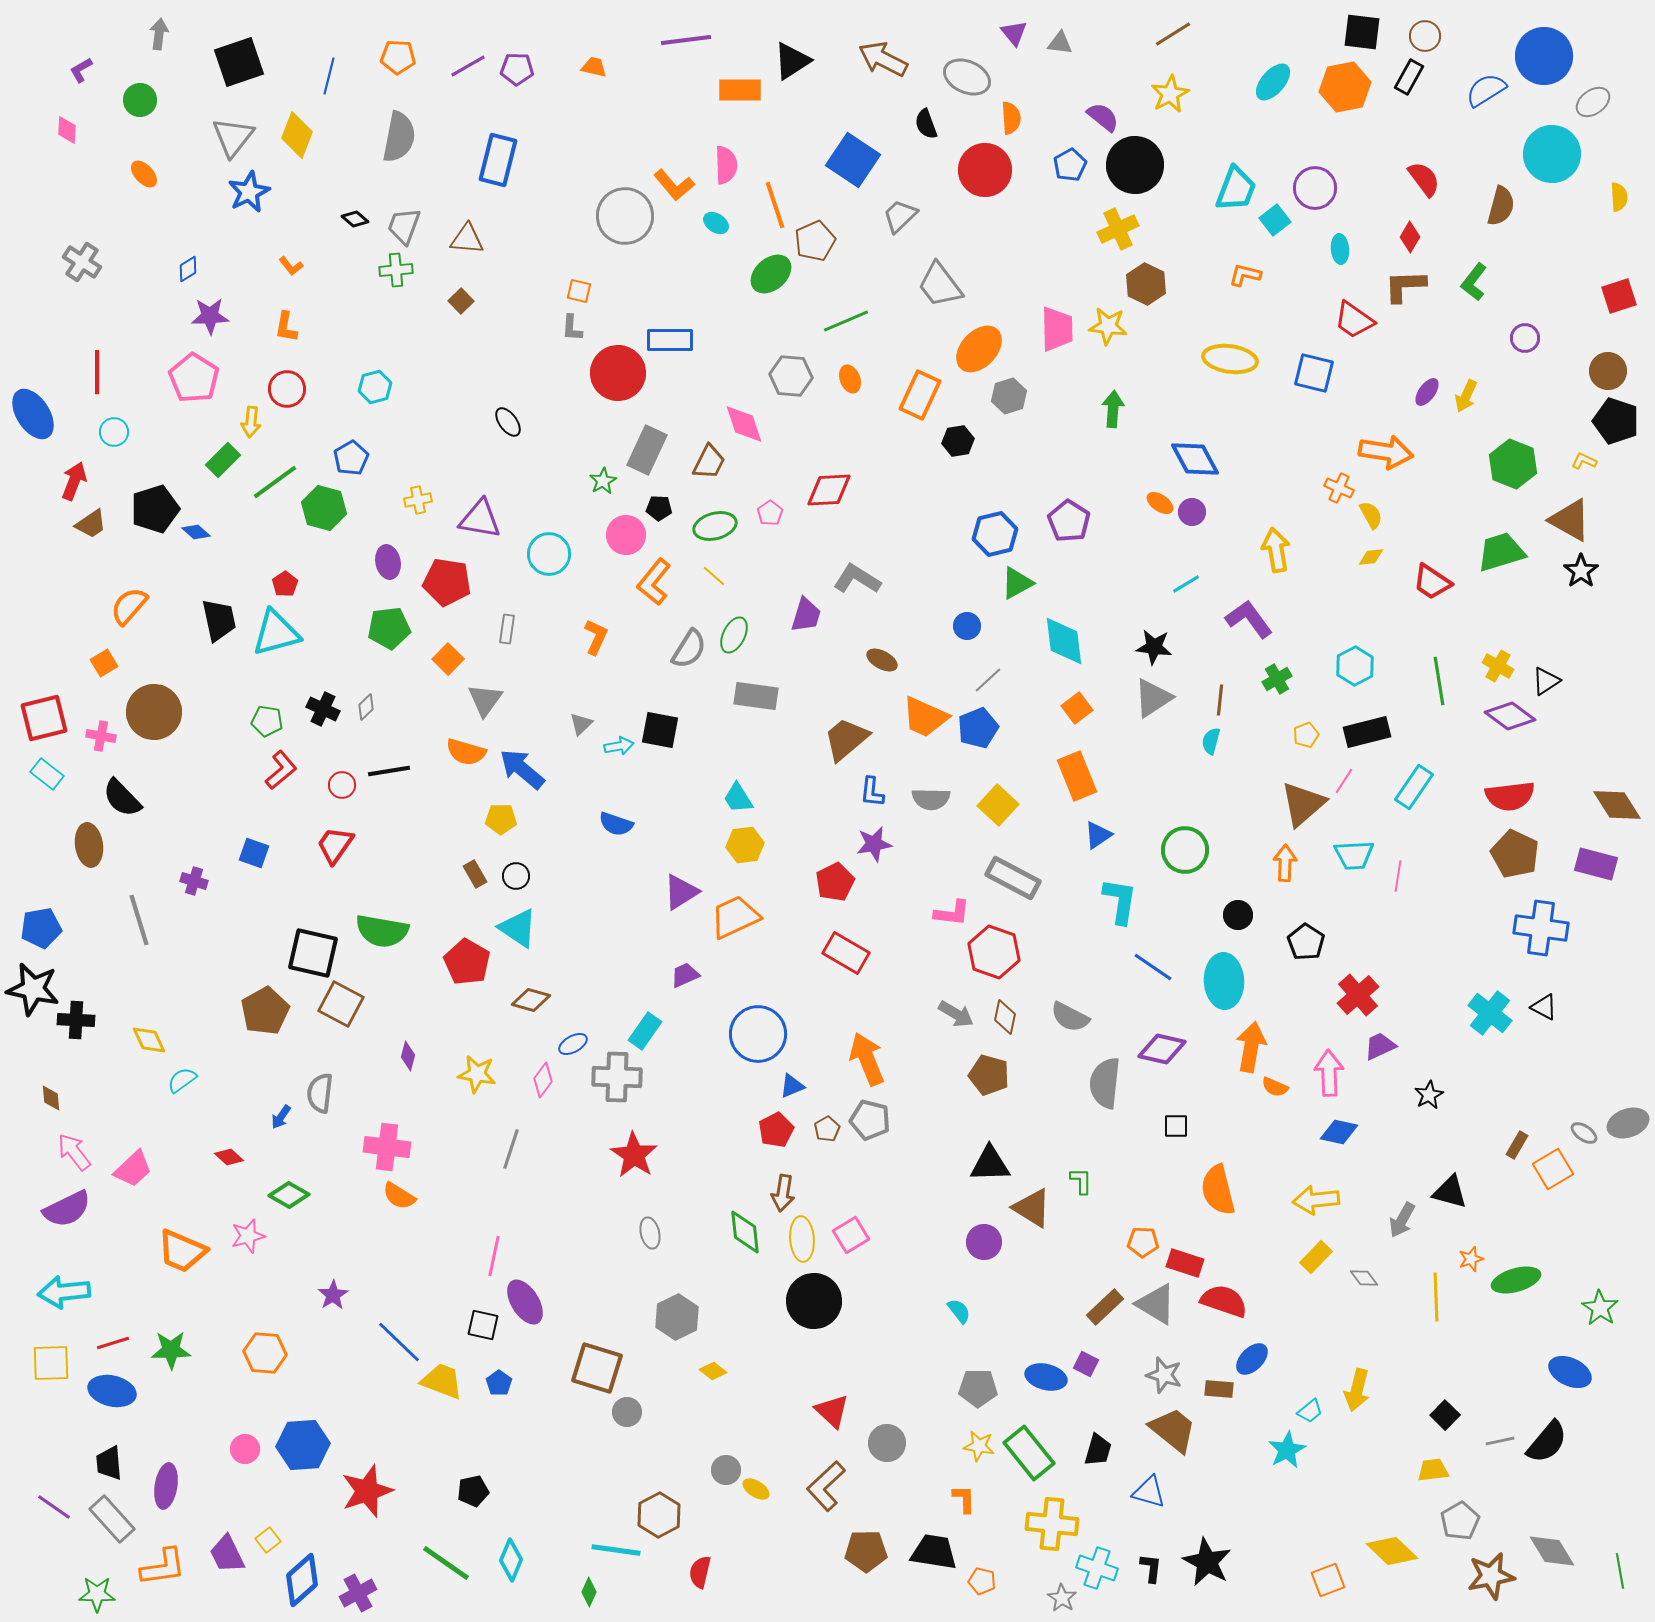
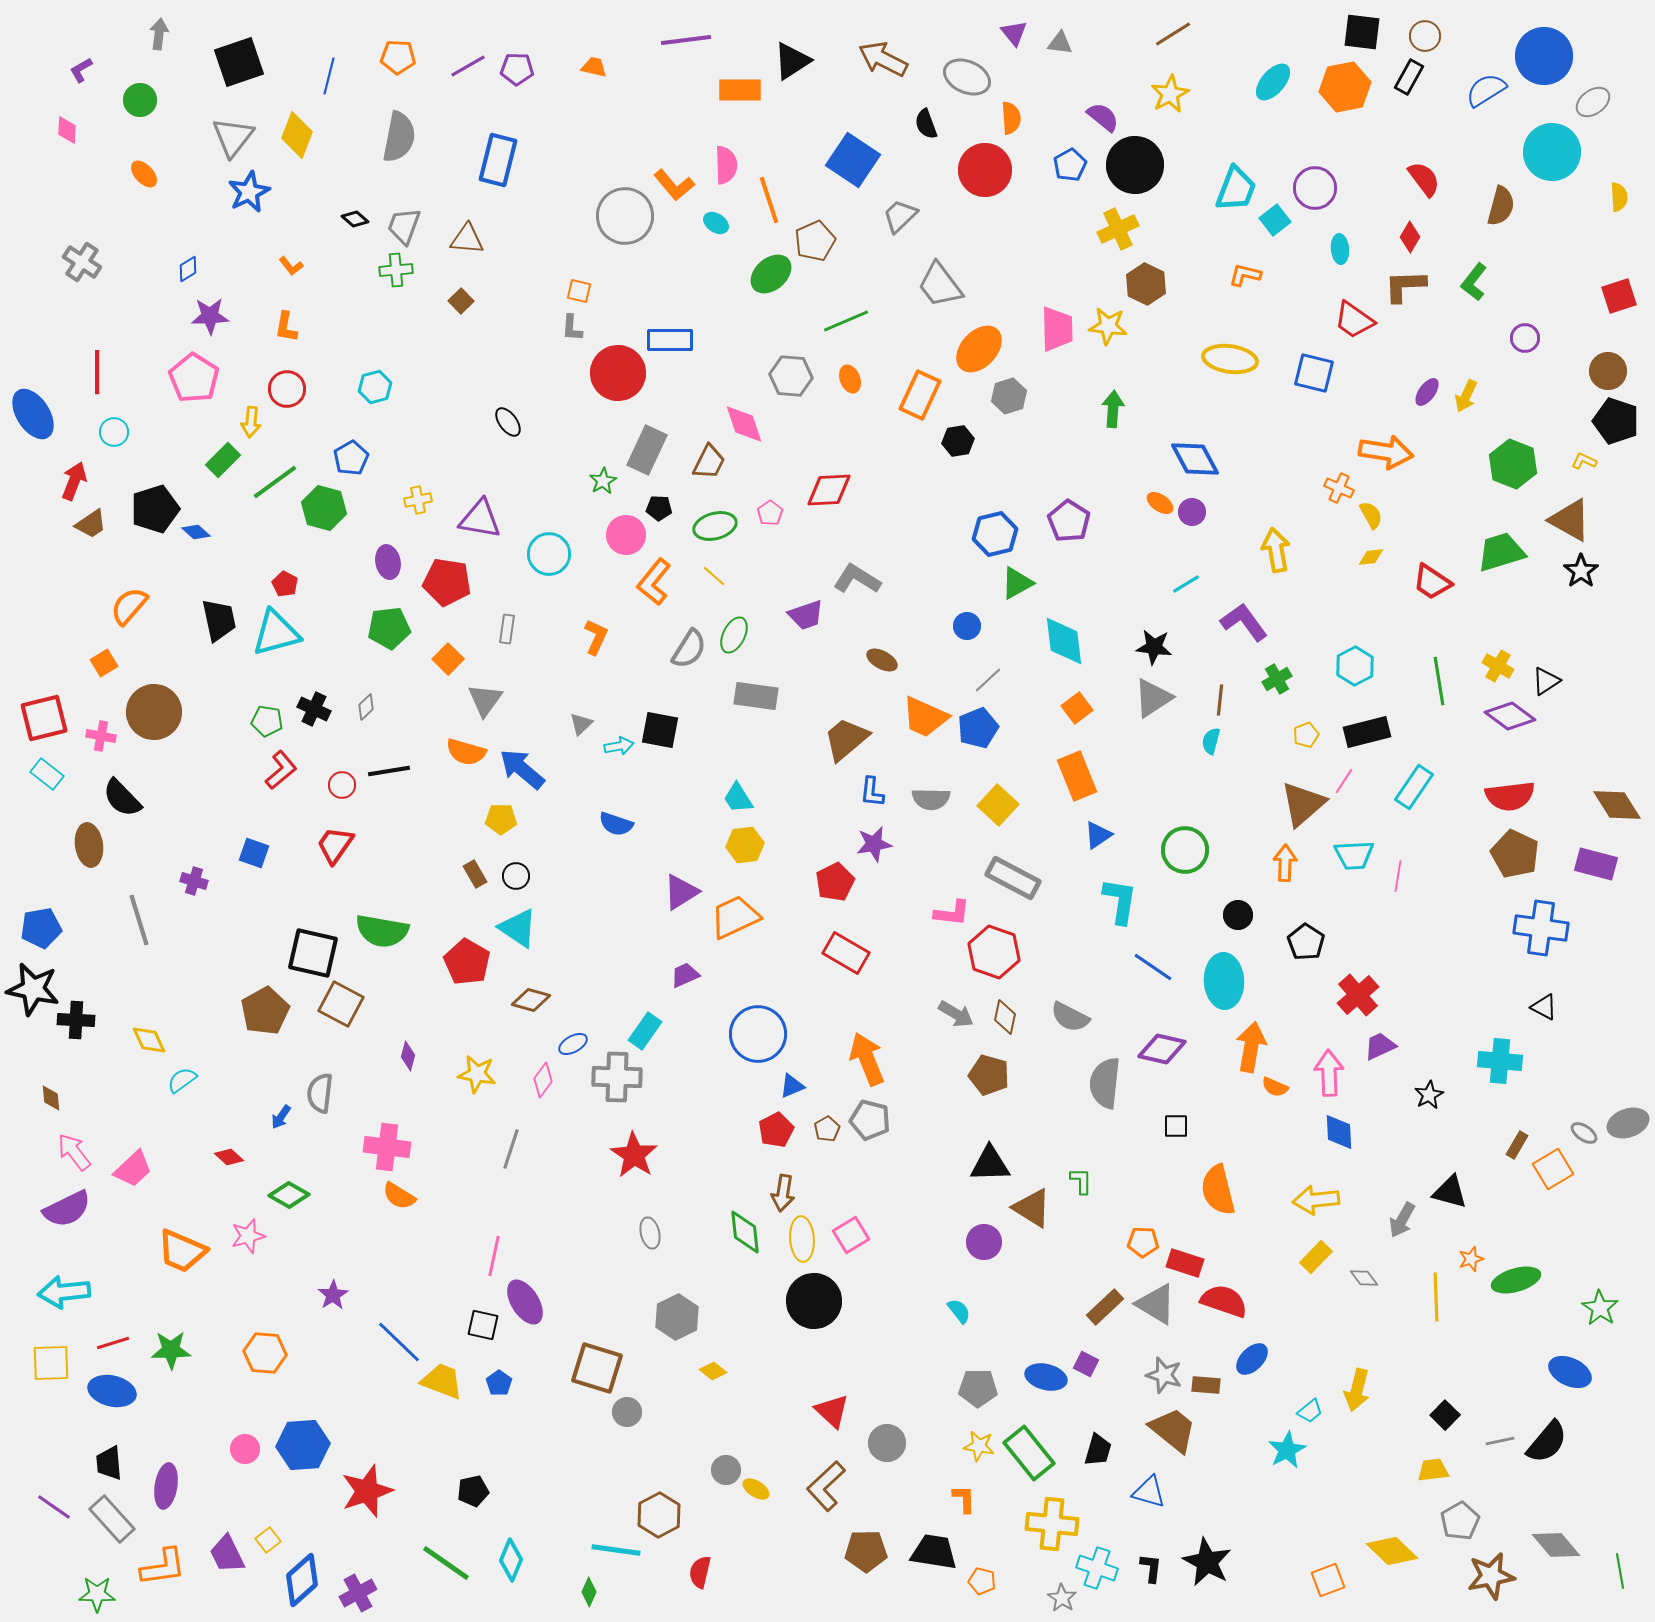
cyan circle at (1552, 154): moved 2 px up
orange line at (775, 205): moved 6 px left, 5 px up
red pentagon at (285, 584): rotated 10 degrees counterclockwise
purple trapezoid at (806, 615): rotated 54 degrees clockwise
purple L-shape at (1249, 619): moved 5 px left, 3 px down
black cross at (323, 709): moved 9 px left
cyan cross at (1490, 1013): moved 10 px right, 48 px down; rotated 33 degrees counterclockwise
blue diamond at (1339, 1132): rotated 75 degrees clockwise
brown rectangle at (1219, 1389): moved 13 px left, 4 px up
gray diamond at (1552, 1551): moved 4 px right, 6 px up; rotated 9 degrees counterclockwise
